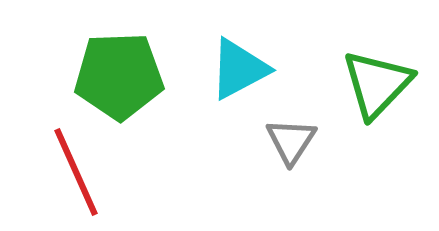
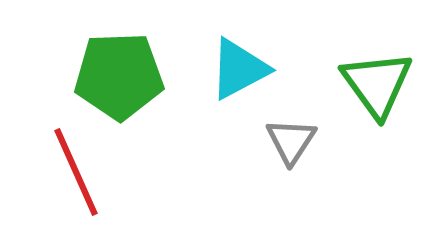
green triangle: rotated 20 degrees counterclockwise
